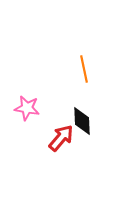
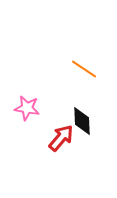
orange line: rotated 44 degrees counterclockwise
